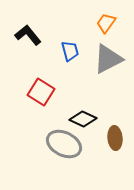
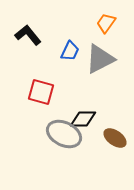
blue trapezoid: rotated 40 degrees clockwise
gray triangle: moved 8 px left
red square: rotated 16 degrees counterclockwise
black diamond: rotated 24 degrees counterclockwise
brown ellipse: rotated 50 degrees counterclockwise
gray ellipse: moved 10 px up
